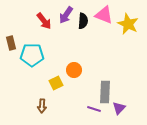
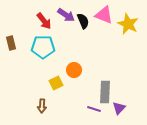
purple arrow: rotated 90 degrees counterclockwise
black semicircle: rotated 28 degrees counterclockwise
cyan pentagon: moved 11 px right, 8 px up
